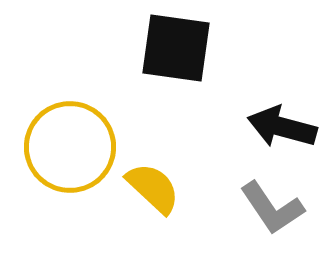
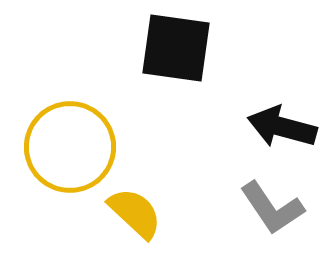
yellow semicircle: moved 18 px left, 25 px down
